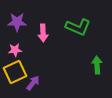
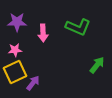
green arrow: rotated 42 degrees clockwise
